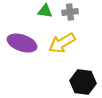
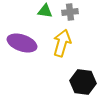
yellow arrow: rotated 136 degrees clockwise
